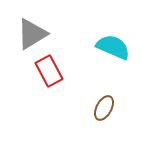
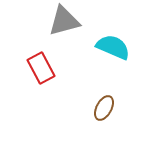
gray triangle: moved 32 px right, 13 px up; rotated 16 degrees clockwise
red rectangle: moved 8 px left, 3 px up
